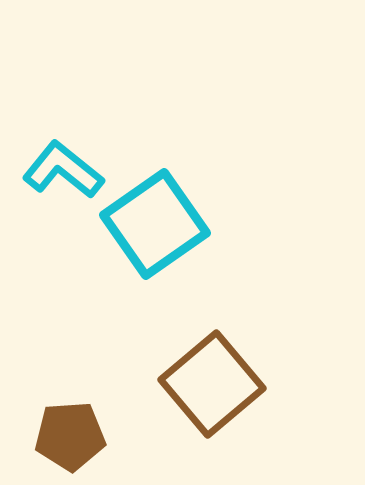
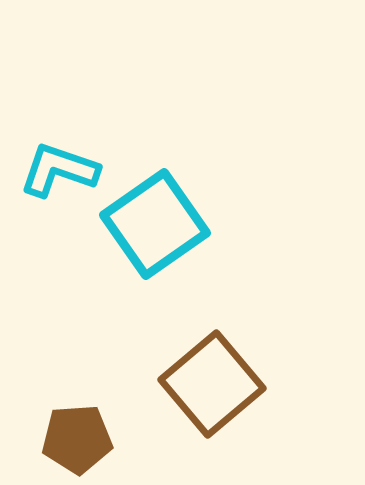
cyan L-shape: moved 4 px left; rotated 20 degrees counterclockwise
brown pentagon: moved 7 px right, 3 px down
